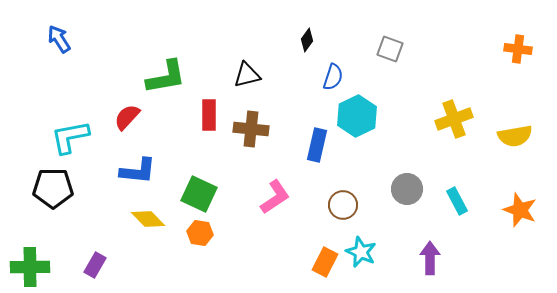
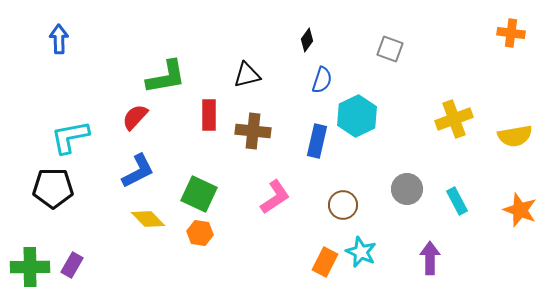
blue arrow: rotated 32 degrees clockwise
orange cross: moved 7 px left, 16 px up
blue semicircle: moved 11 px left, 3 px down
red semicircle: moved 8 px right
brown cross: moved 2 px right, 2 px down
blue rectangle: moved 4 px up
blue L-shape: rotated 33 degrees counterclockwise
purple rectangle: moved 23 px left
